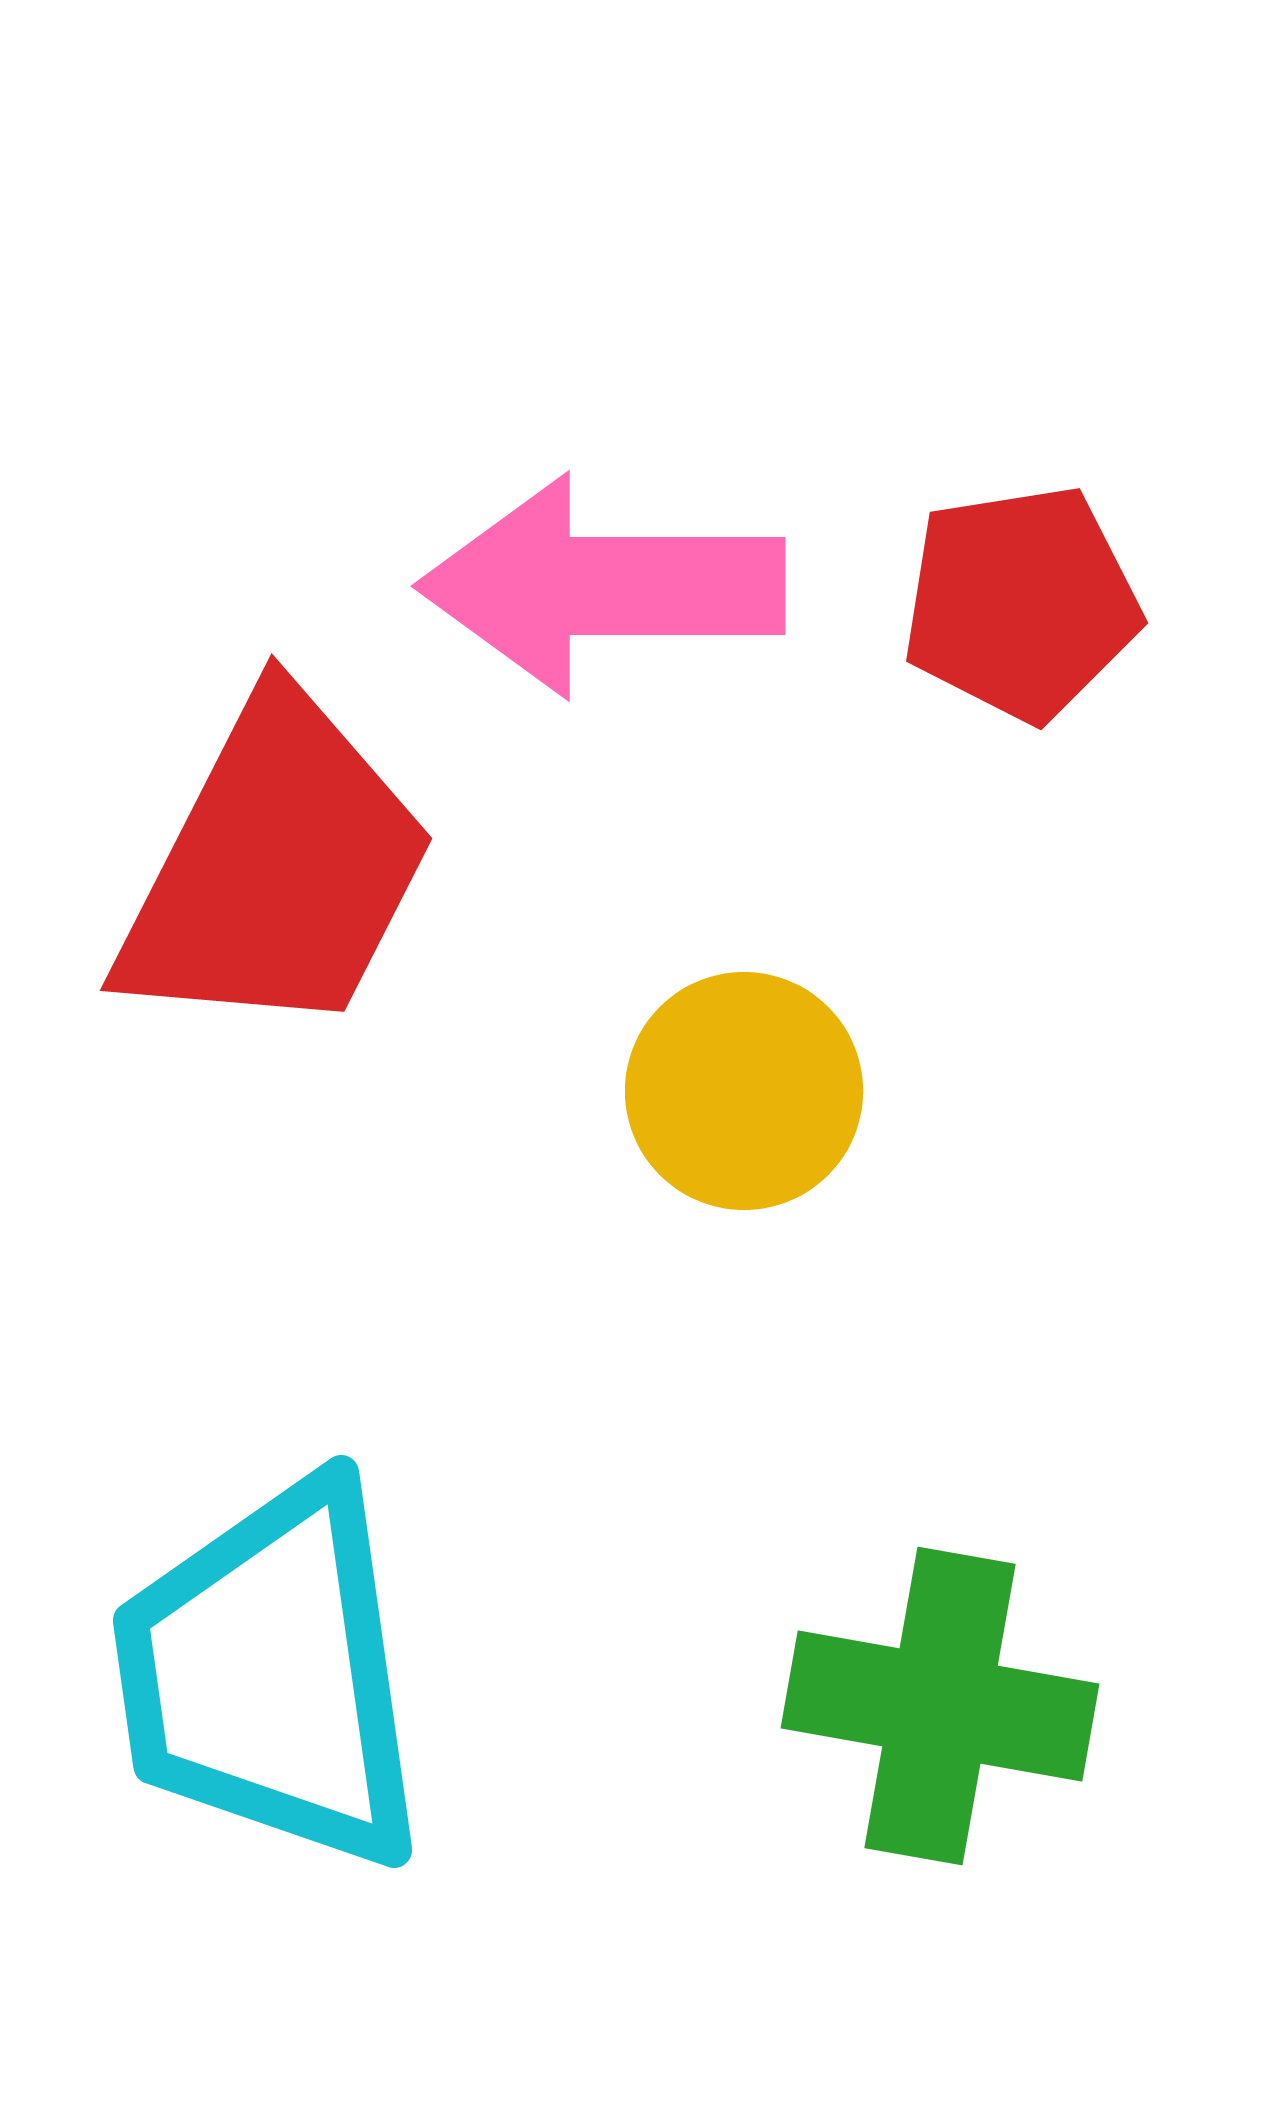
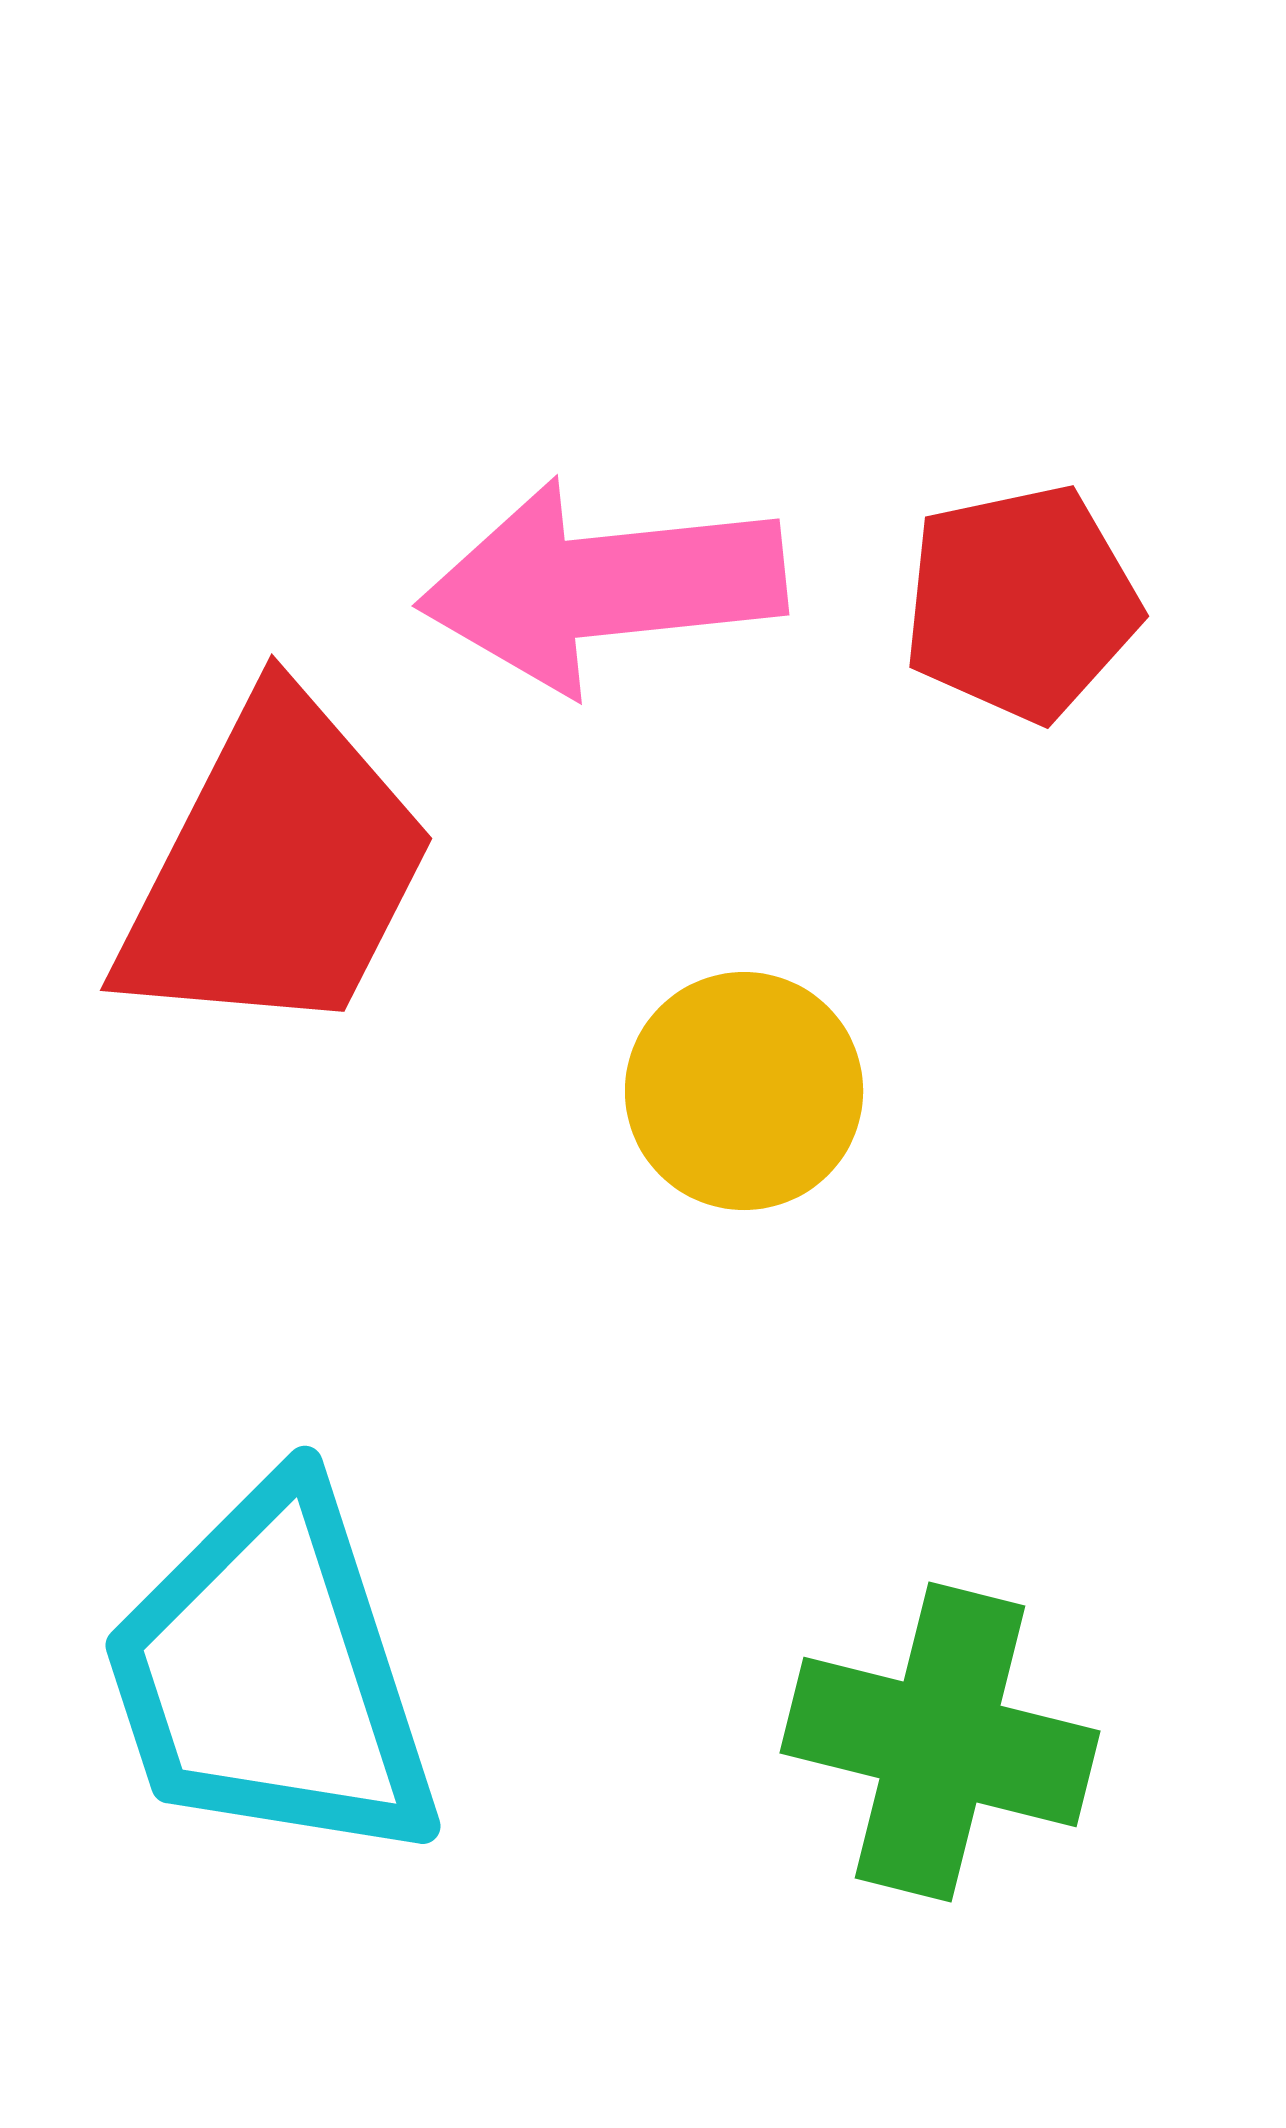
pink arrow: rotated 6 degrees counterclockwise
red pentagon: rotated 3 degrees counterclockwise
cyan trapezoid: rotated 10 degrees counterclockwise
green cross: moved 36 px down; rotated 4 degrees clockwise
